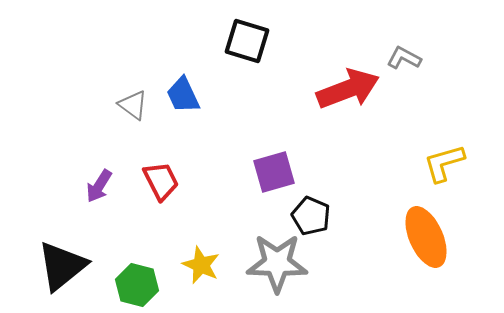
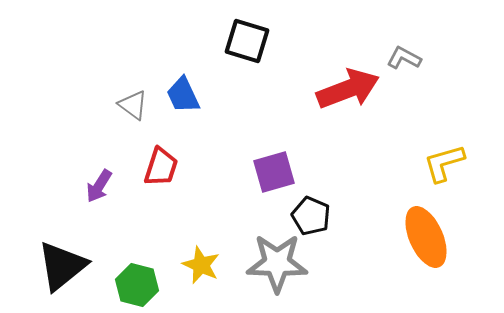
red trapezoid: moved 14 px up; rotated 45 degrees clockwise
